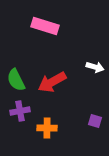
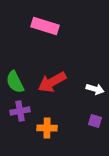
white arrow: moved 22 px down
green semicircle: moved 1 px left, 2 px down
